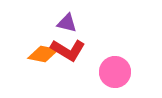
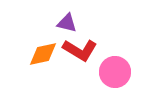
red L-shape: moved 12 px right
orange diamond: rotated 24 degrees counterclockwise
